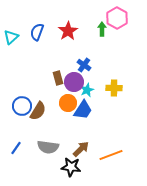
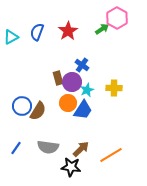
green arrow: rotated 56 degrees clockwise
cyan triangle: rotated 14 degrees clockwise
blue cross: moved 2 px left
purple circle: moved 2 px left
orange line: rotated 10 degrees counterclockwise
